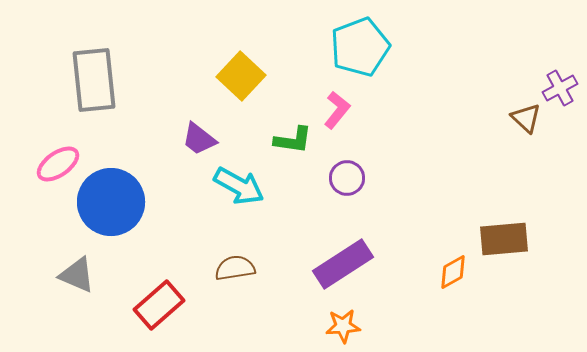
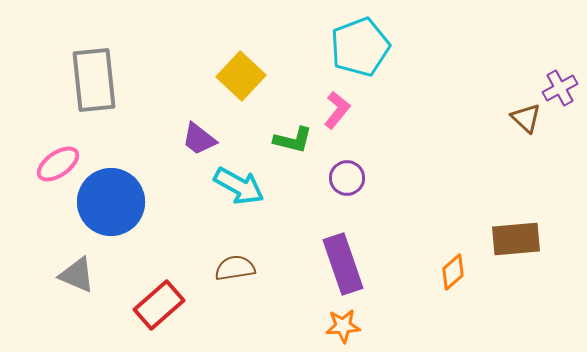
green L-shape: rotated 6 degrees clockwise
brown rectangle: moved 12 px right
purple rectangle: rotated 76 degrees counterclockwise
orange diamond: rotated 12 degrees counterclockwise
